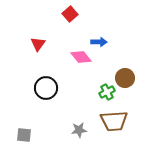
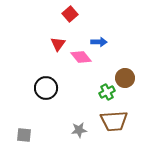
red triangle: moved 20 px right
